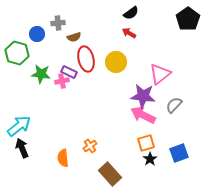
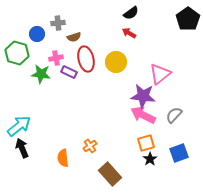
pink cross: moved 6 px left, 23 px up
gray semicircle: moved 10 px down
